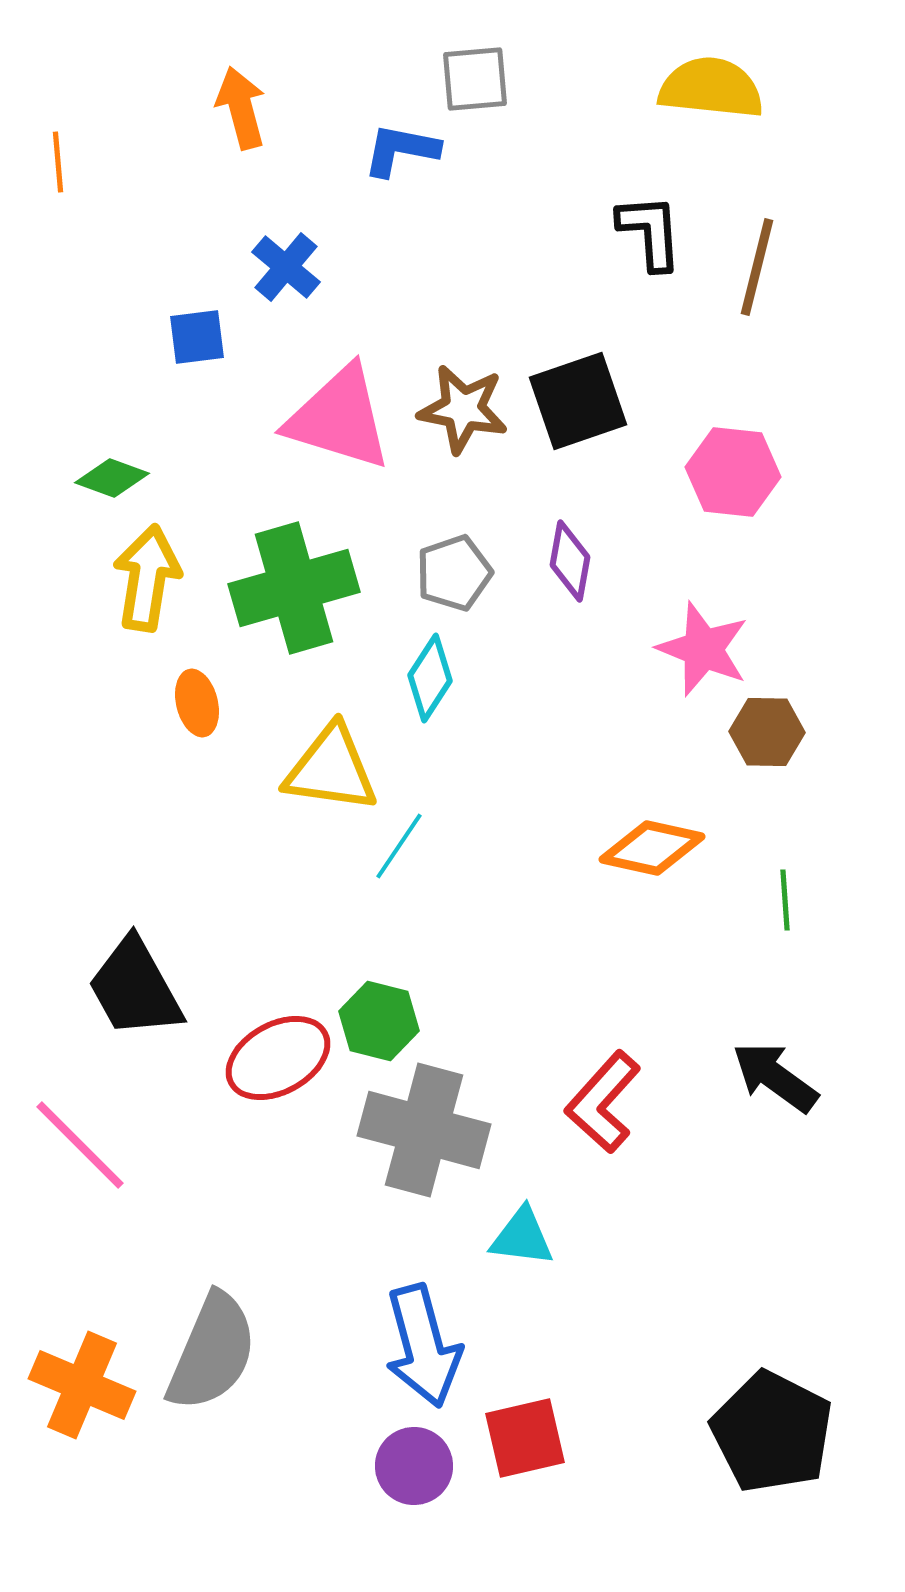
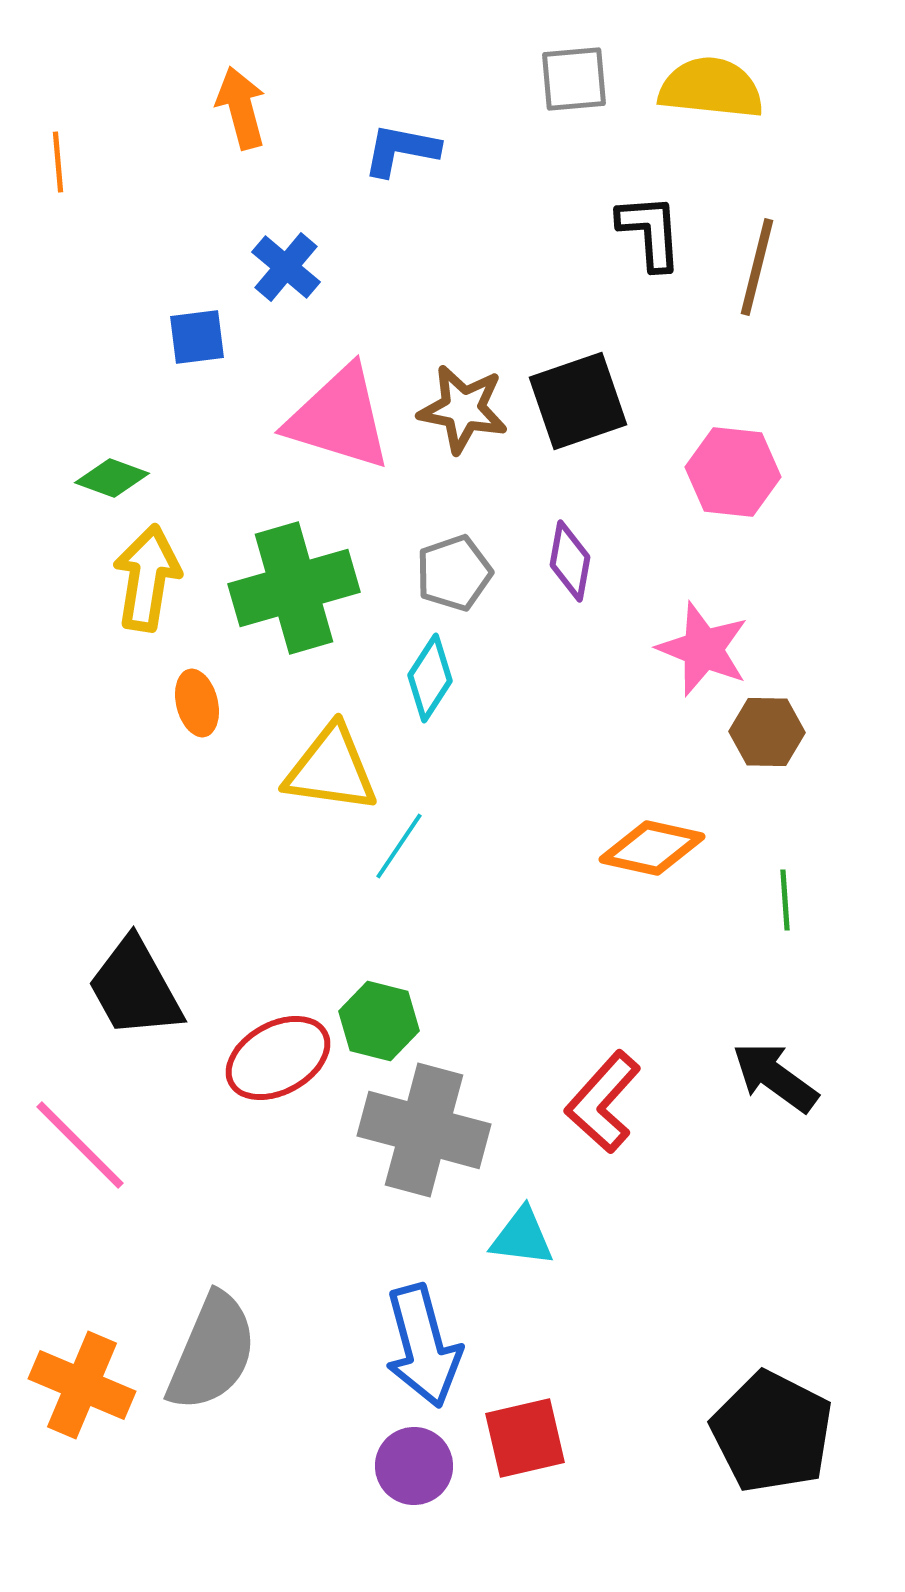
gray square: moved 99 px right
